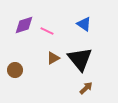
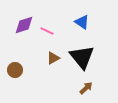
blue triangle: moved 2 px left, 2 px up
black triangle: moved 2 px right, 2 px up
